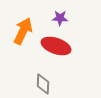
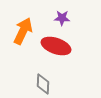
purple star: moved 2 px right
